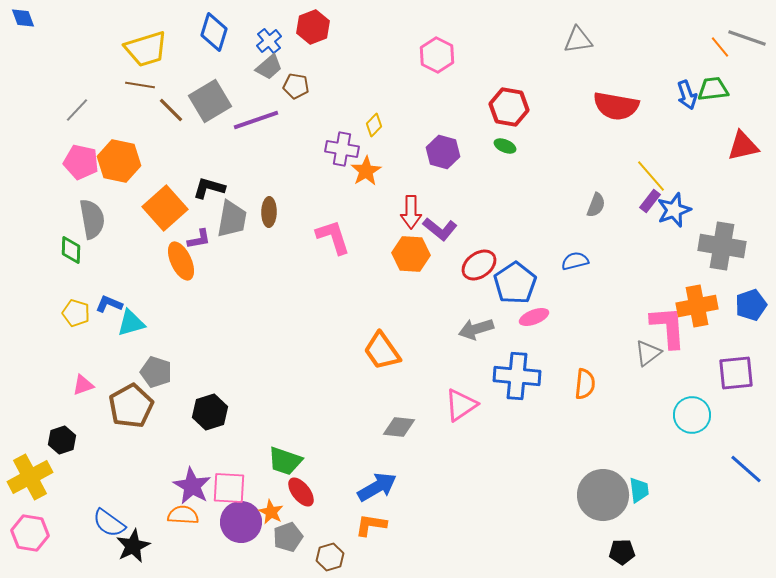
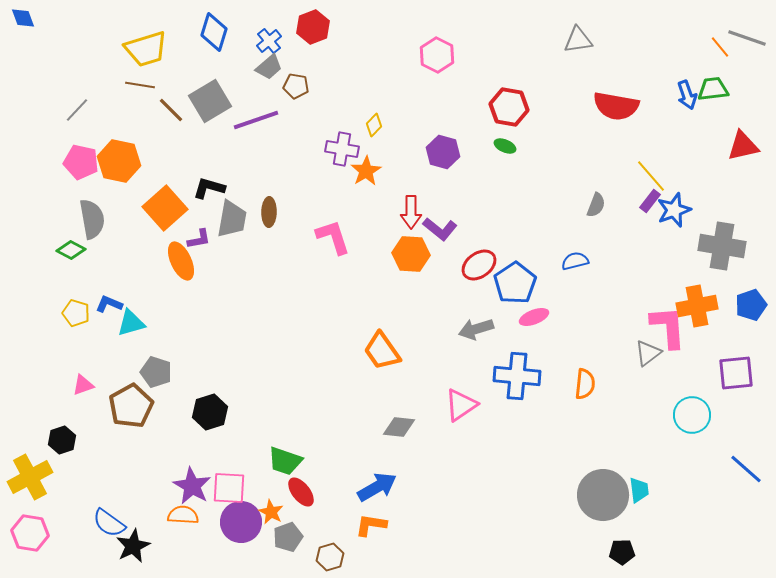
green diamond at (71, 250): rotated 64 degrees counterclockwise
